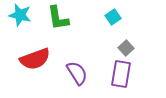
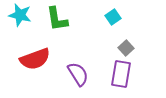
green L-shape: moved 1 px left, 1 px down
purple semicircle: moved 1 px right, 1 px down
